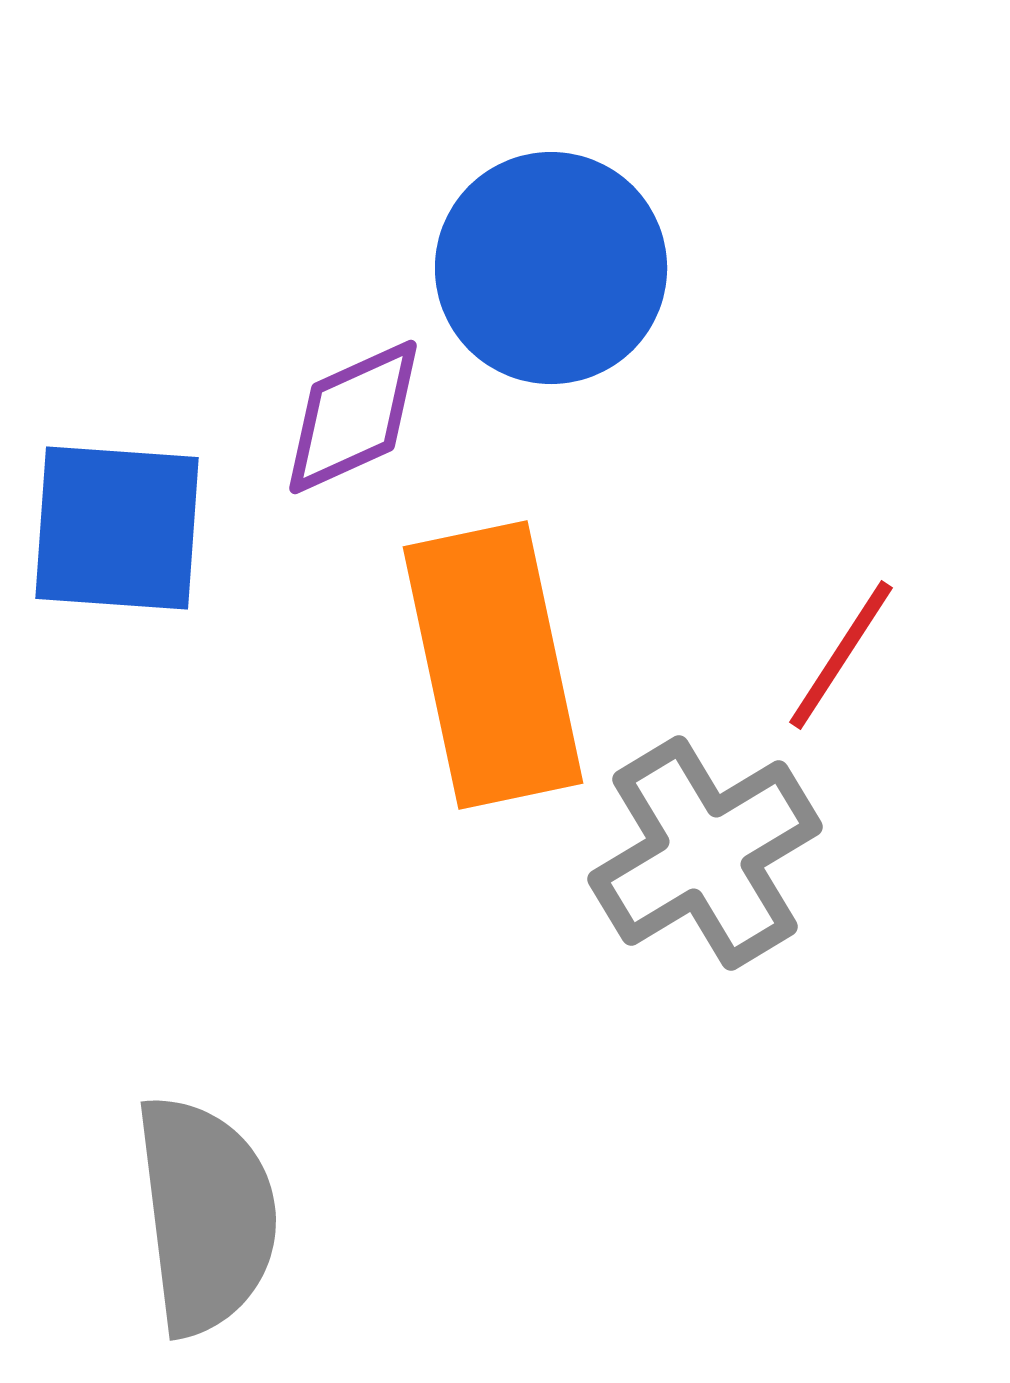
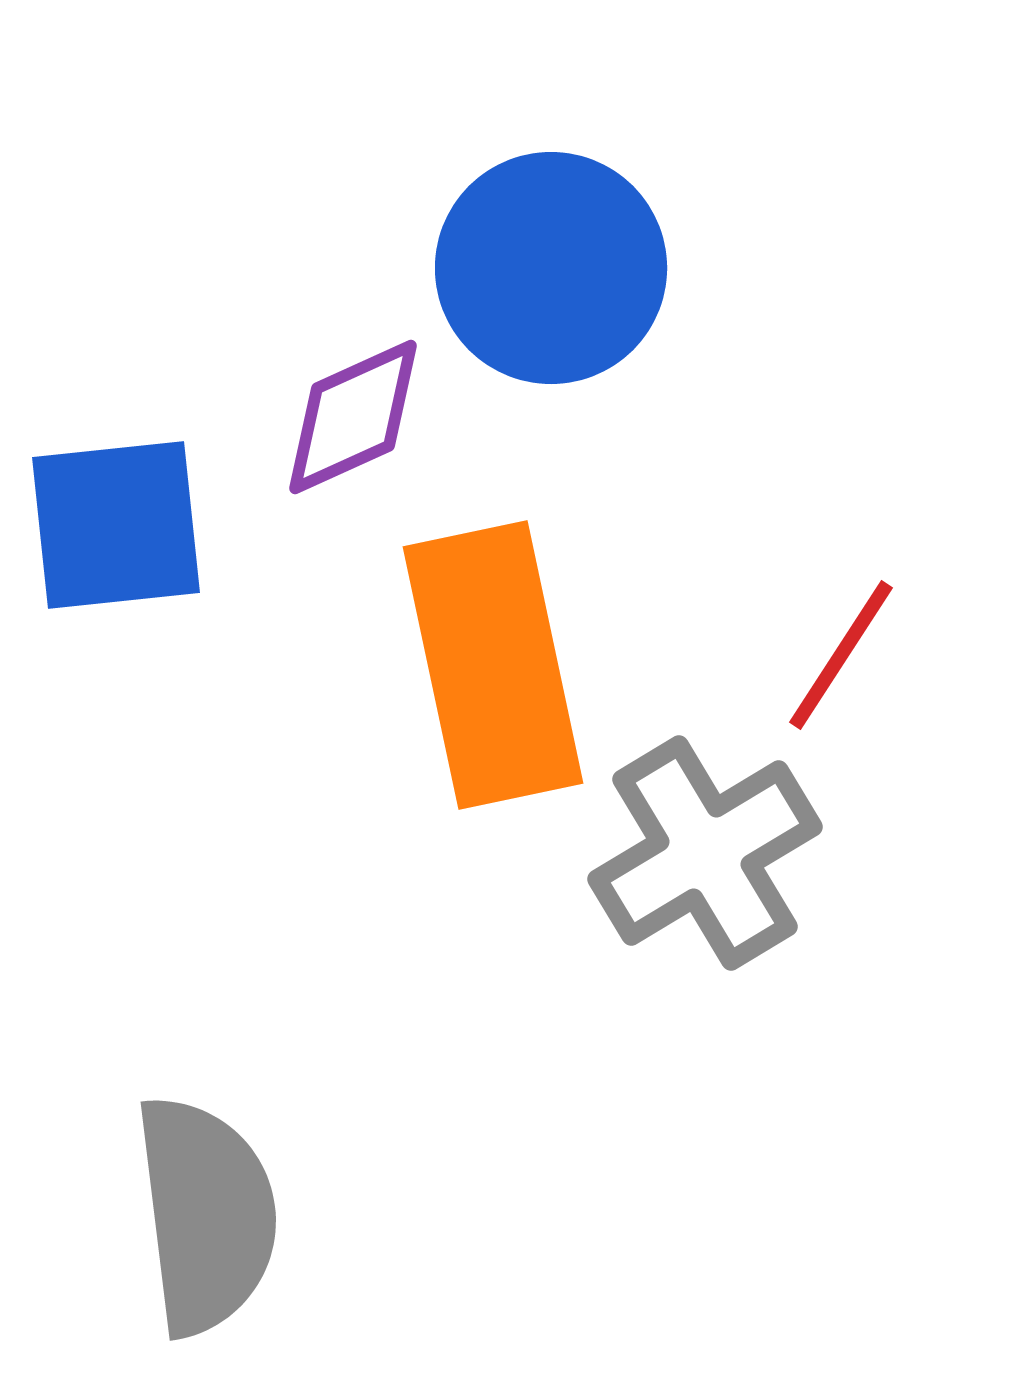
blue square: moved 1 px left, 3 px up; rotated 10 degrees counterclockwise
